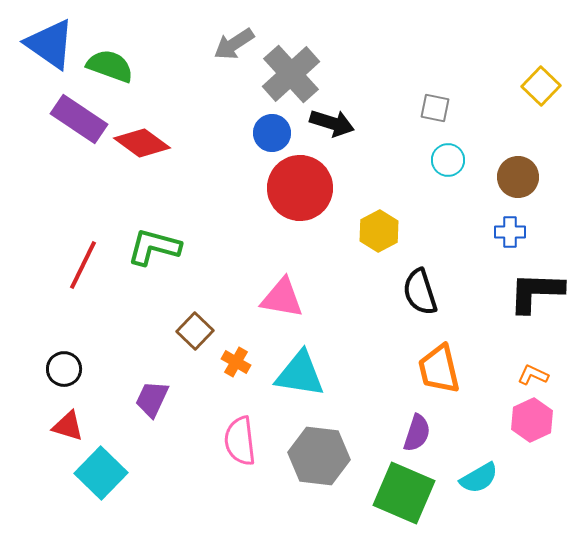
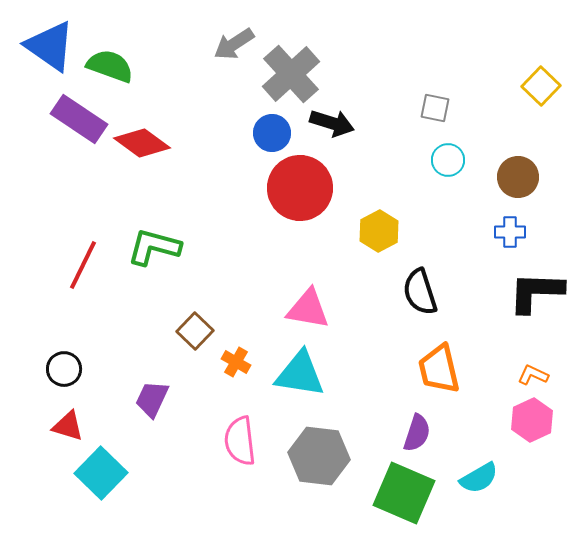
blue triangle: moved 2 px down
pink triangle: moved 26 px right, 11 px down
